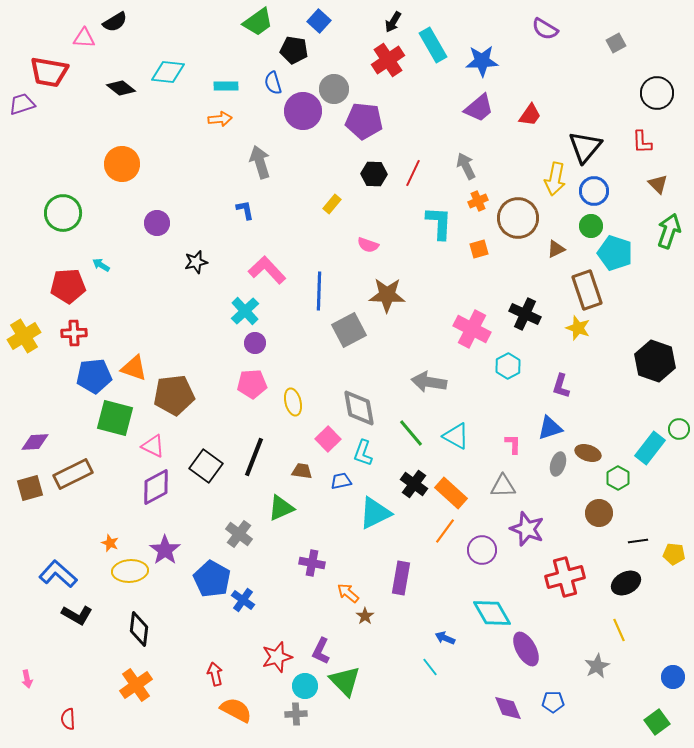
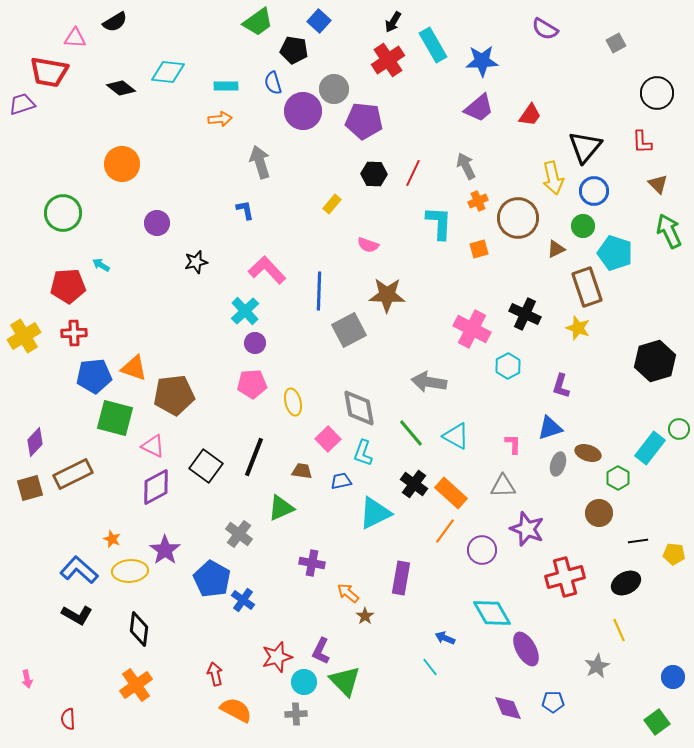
pink triangle at (84, 38): moved 9 px left
yellow arrow at (555, 179): moved 2 px left, 1 px up; rotated 24 degrees counterclockwise
green circle at (591, 226): moved 8 px left
green arrow at (669, 231): rotated 44 degrees counterclockwise
brown rectangle at (587, 290): moved 3 px up
black hexagon at (655, 361): rotated 24 degrees clockwise
purple diamond at (35, 442): rotated 44 degrees counterclockwise
orange star at (110, 543): moved 2 px right, 4 px up
blue L-shape at (58, 574): moved 21 px right, 4 px up
cyan circle at (305, 686): moved 1 px left, 4 px up
